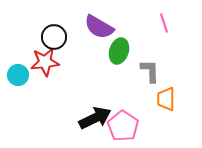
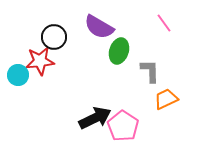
pink line: rotated 18 degrees counterclockwise
red star: moved 5 px left, 1 px up
orange trapezoid: rotated 65 degrees clockwise
